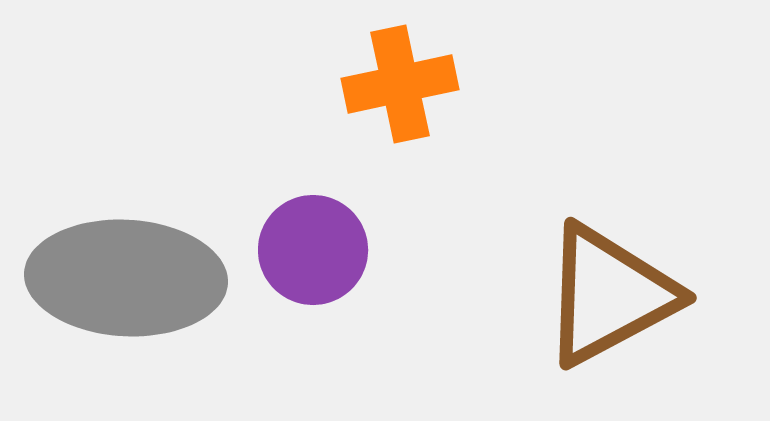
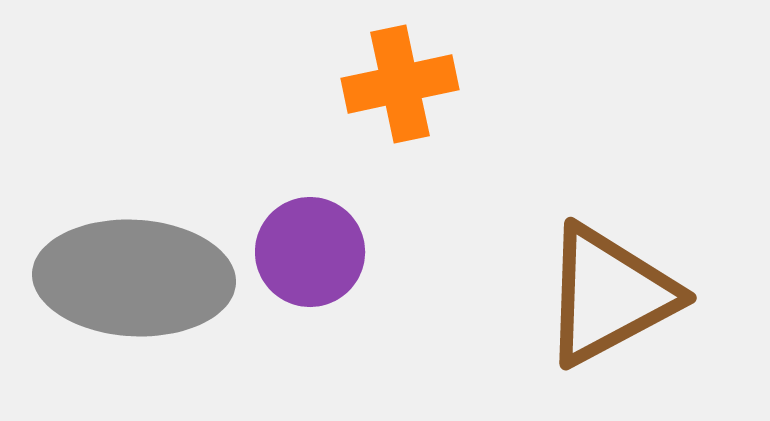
purple circle: moved 3 px left, 2 px down
gray ellipse: moved 8 px right
